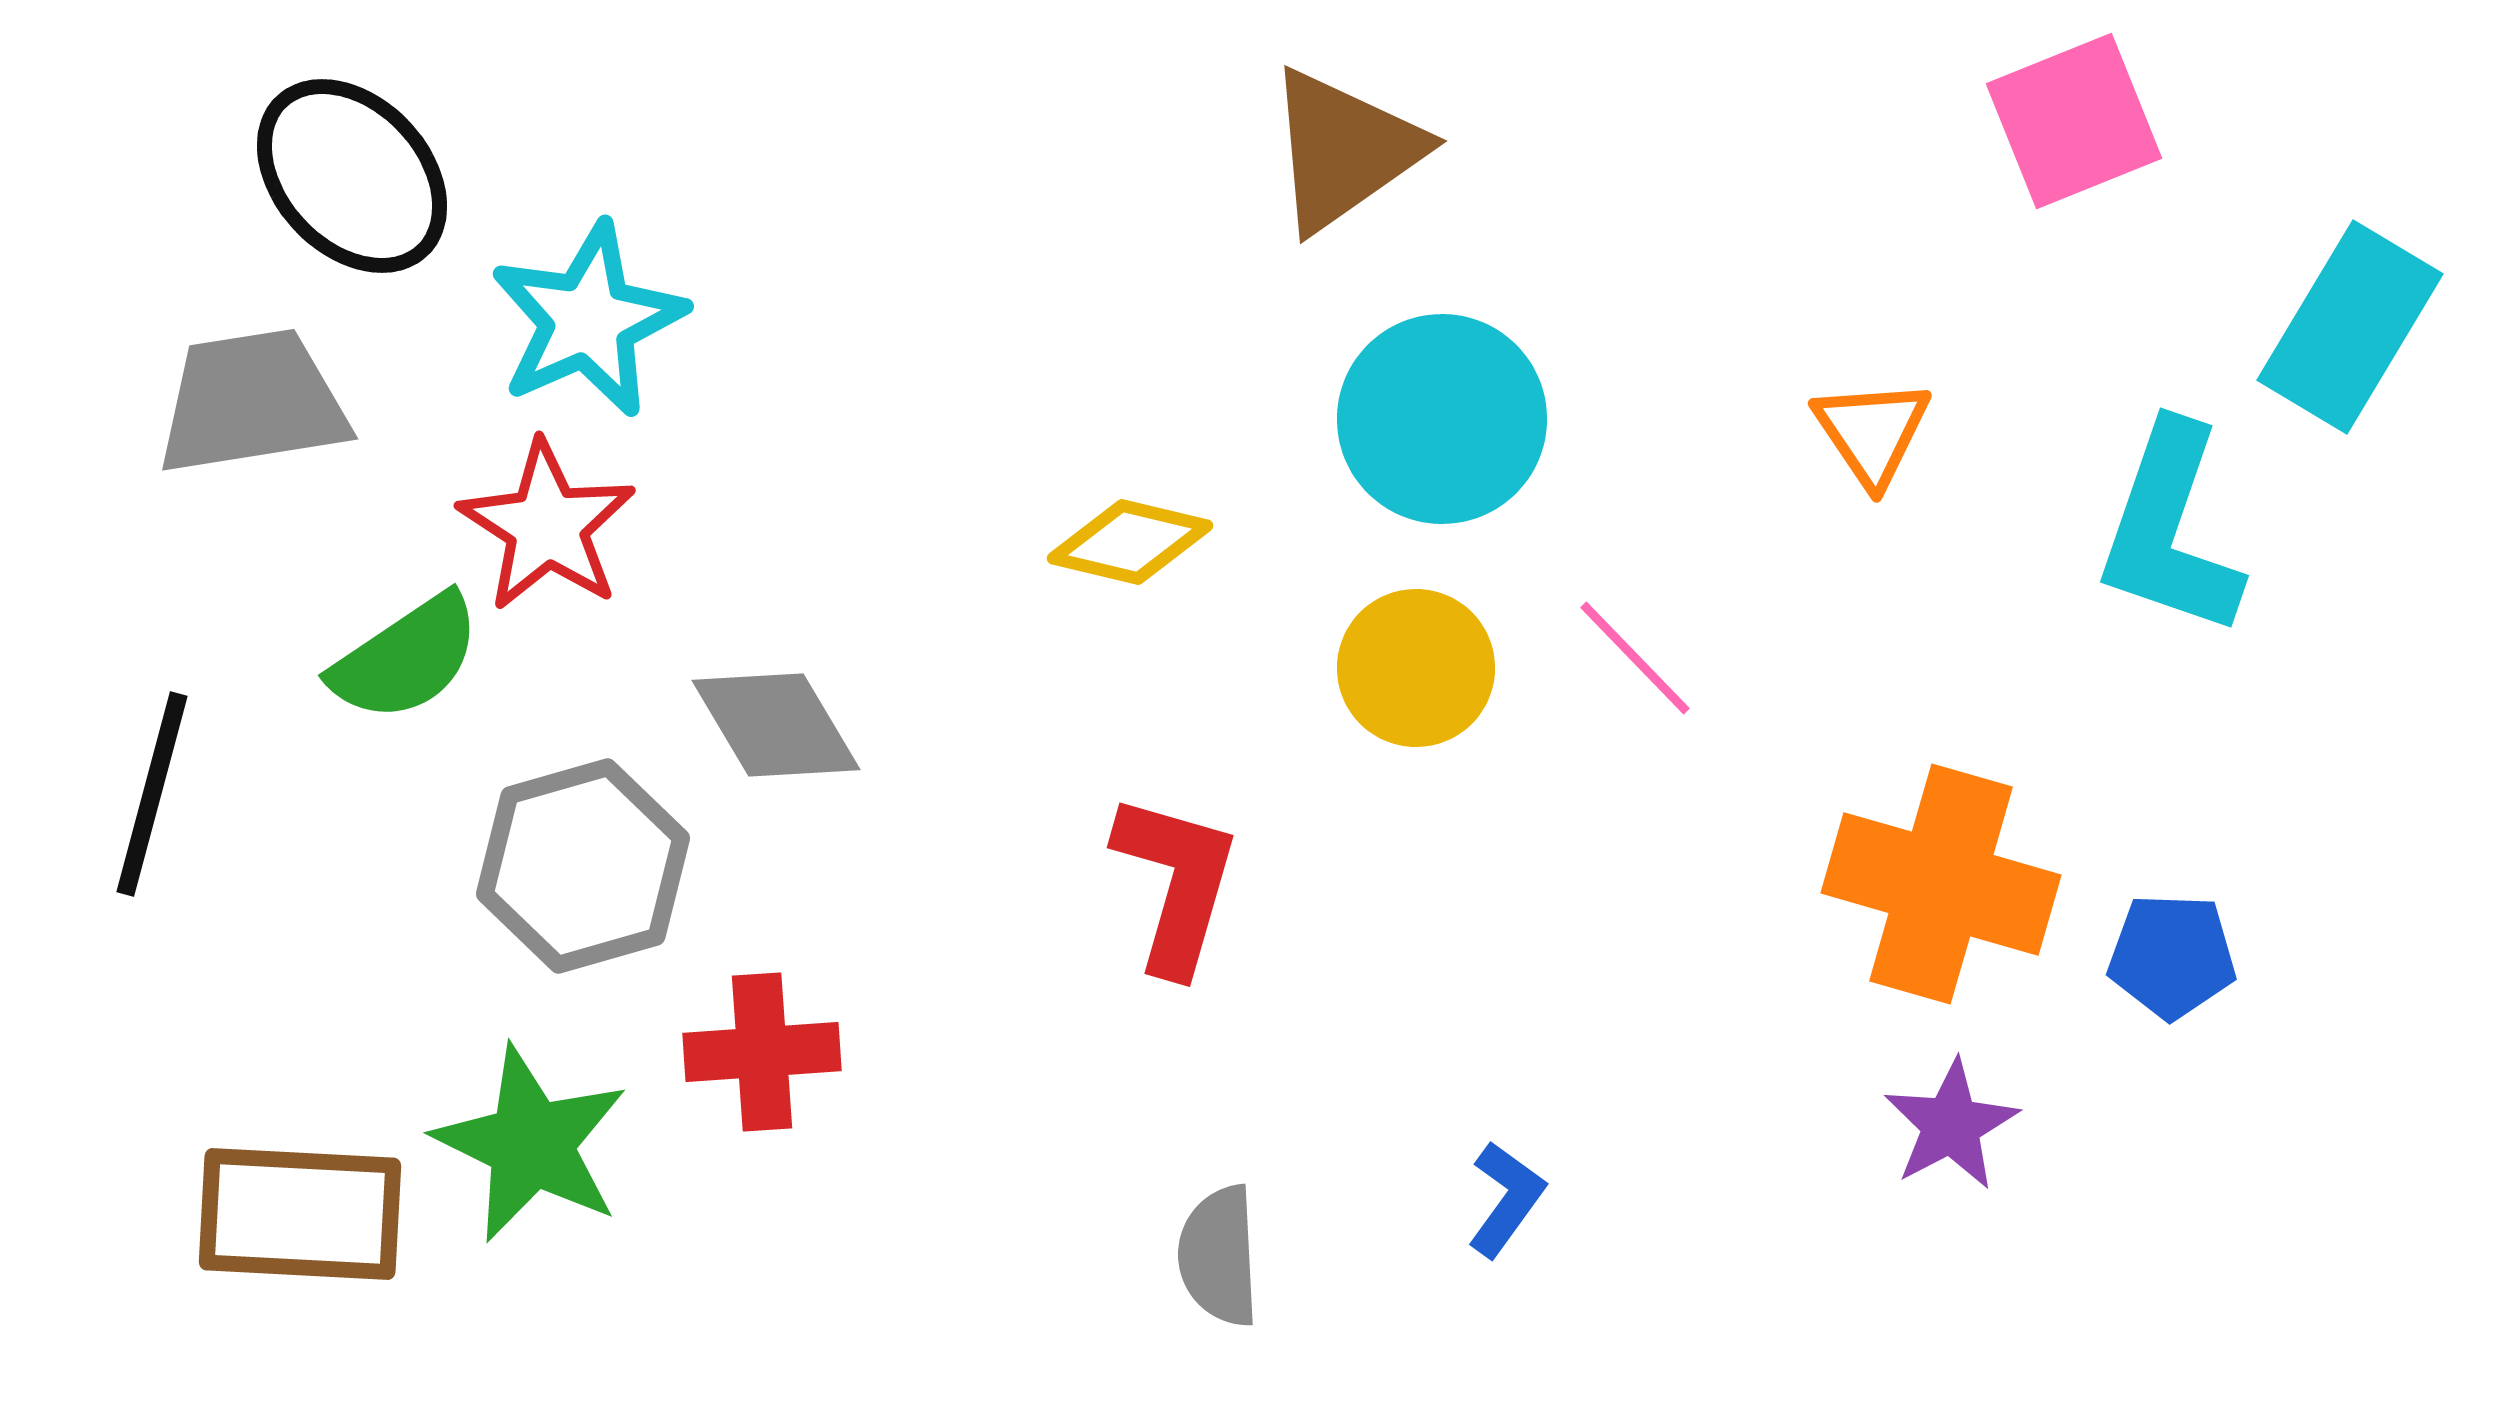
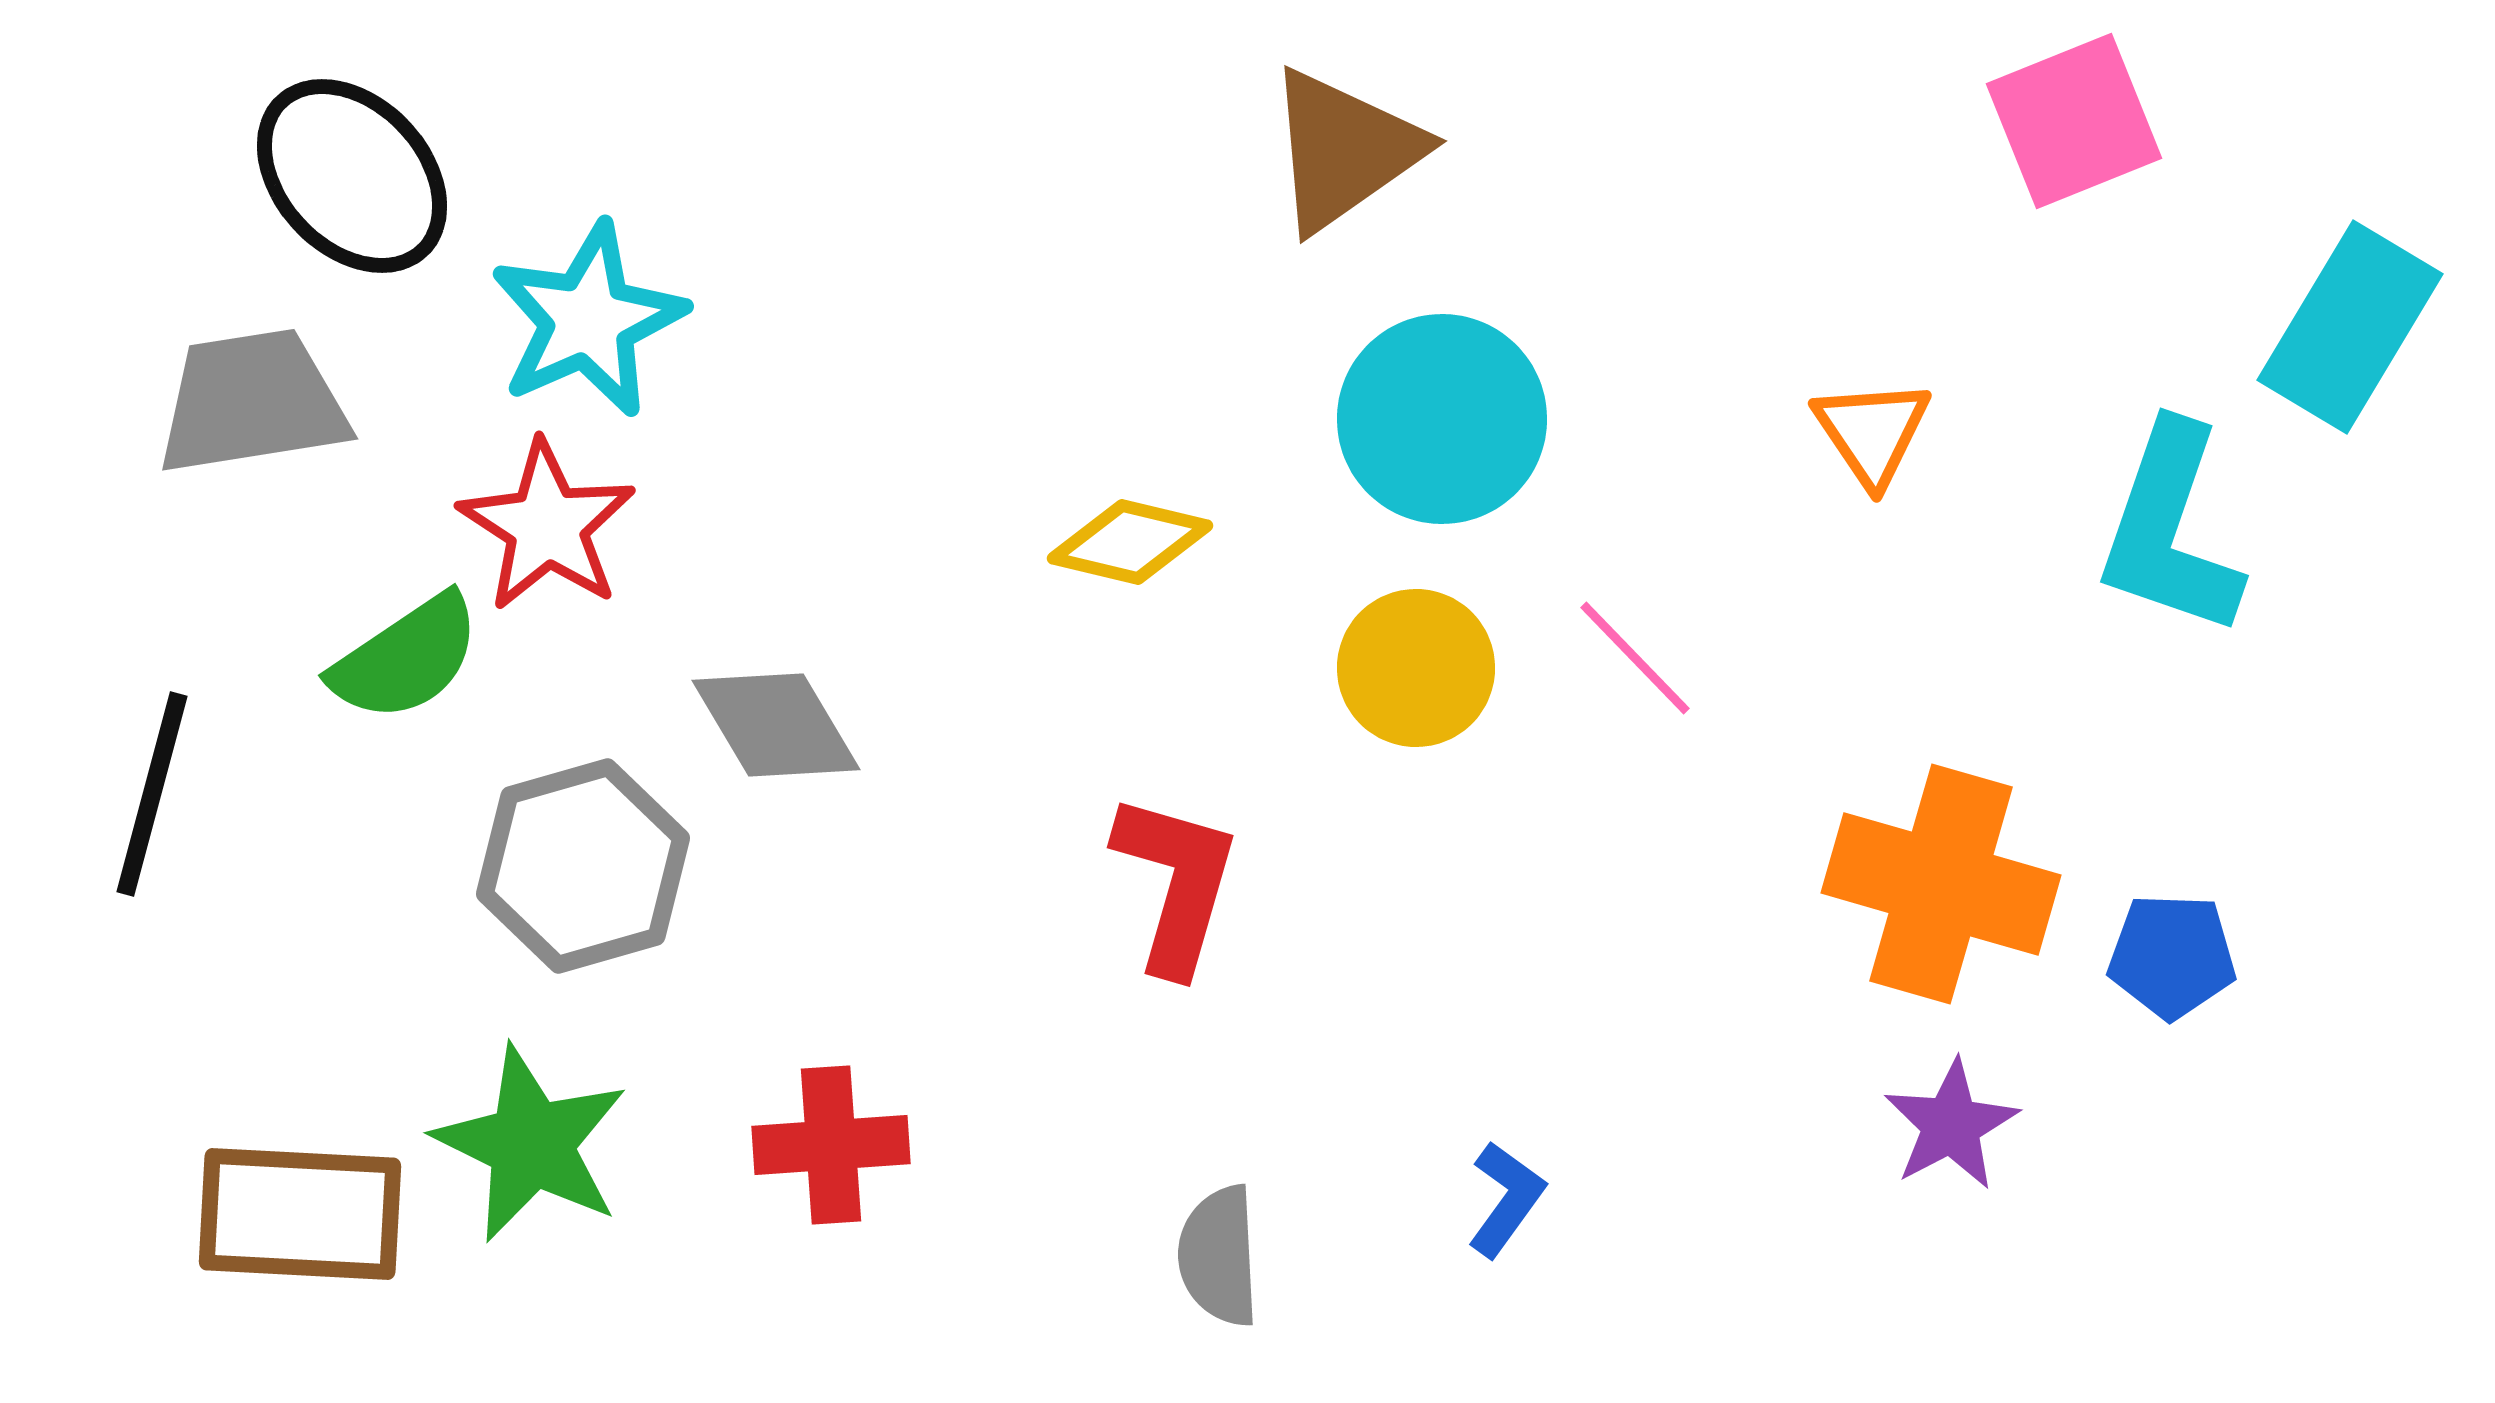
red cross: moved 69 px right, 93 px down
